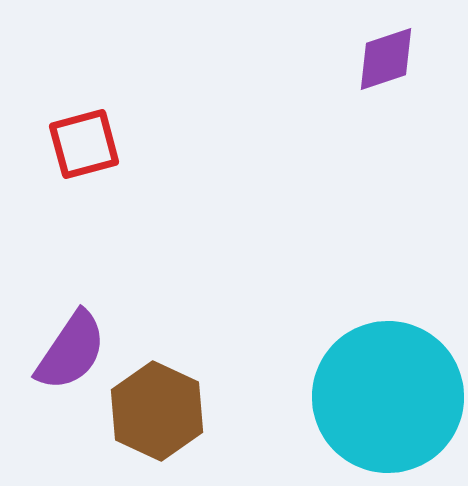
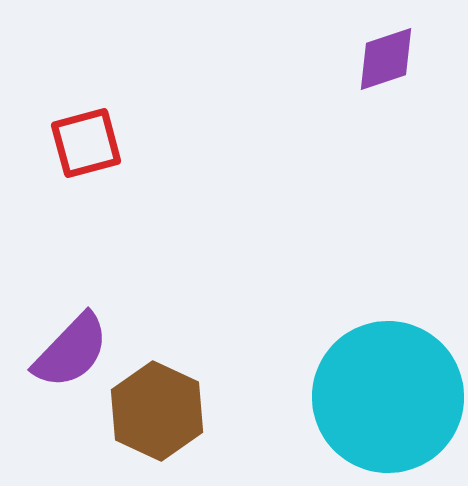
red square: moved 2 px right, 1 px up
purple semicircle: rotated 10 degrees clockwise
